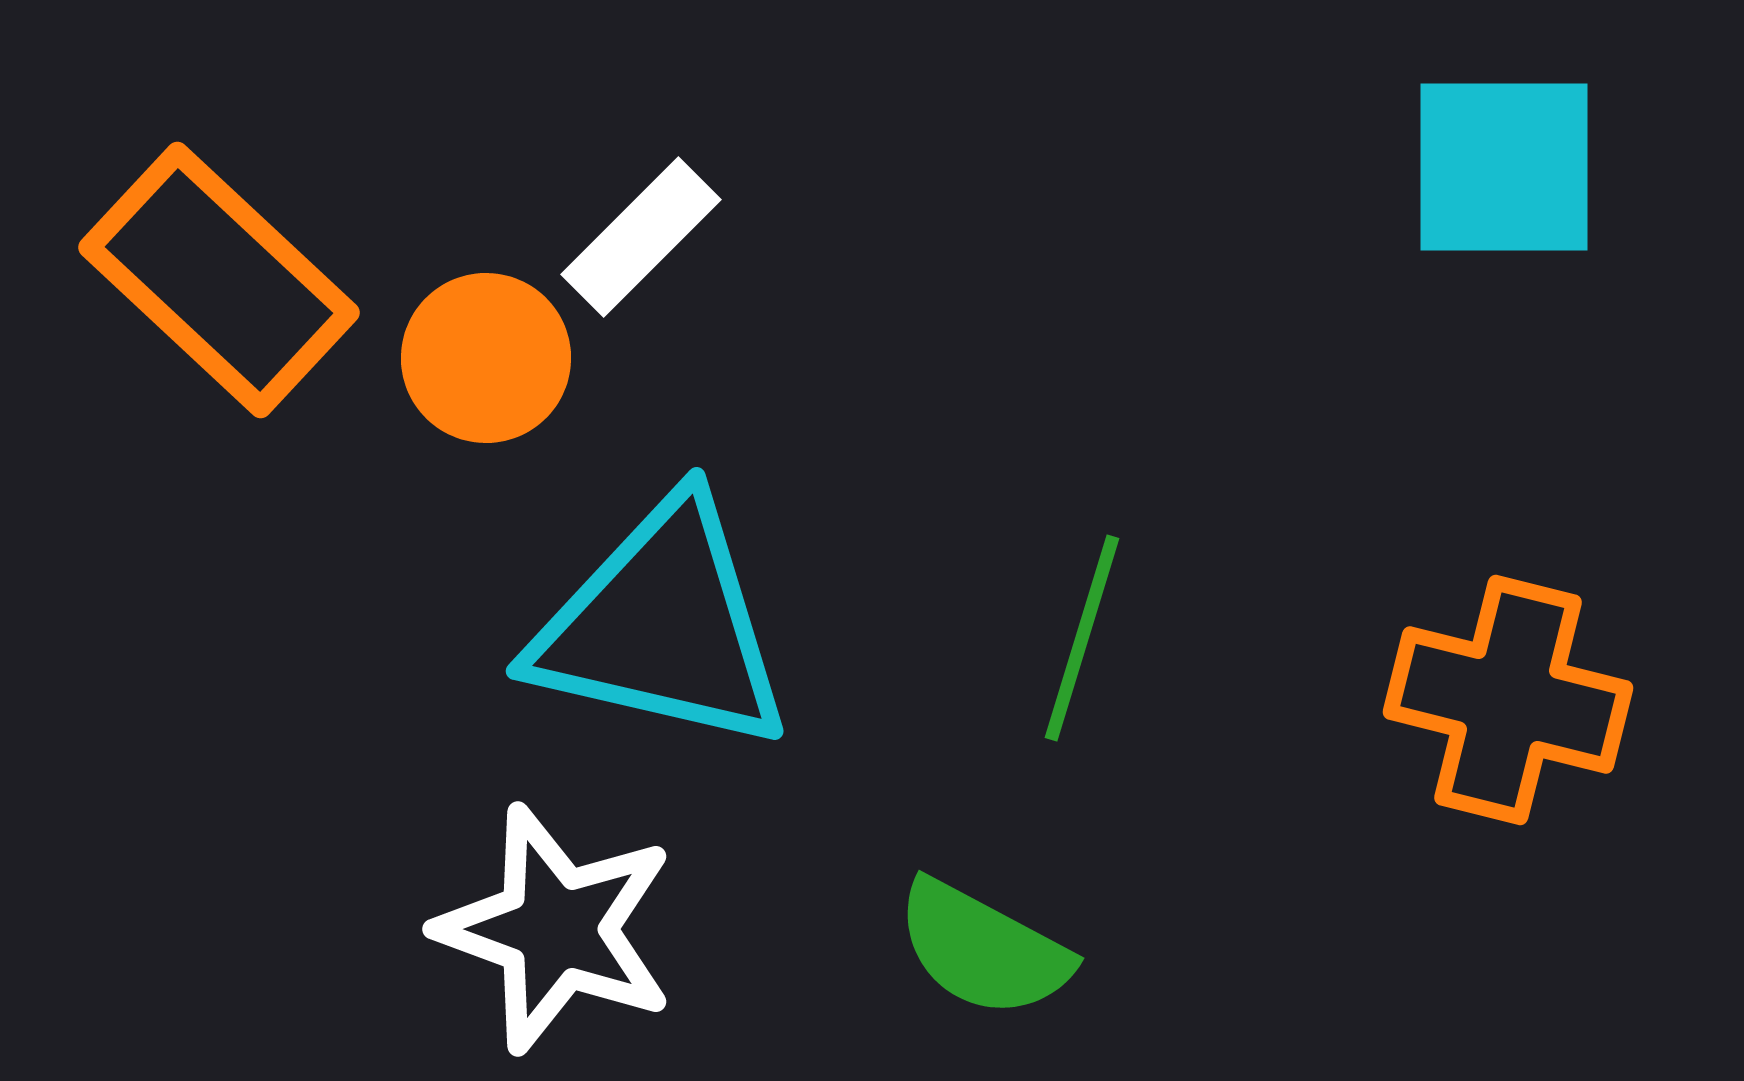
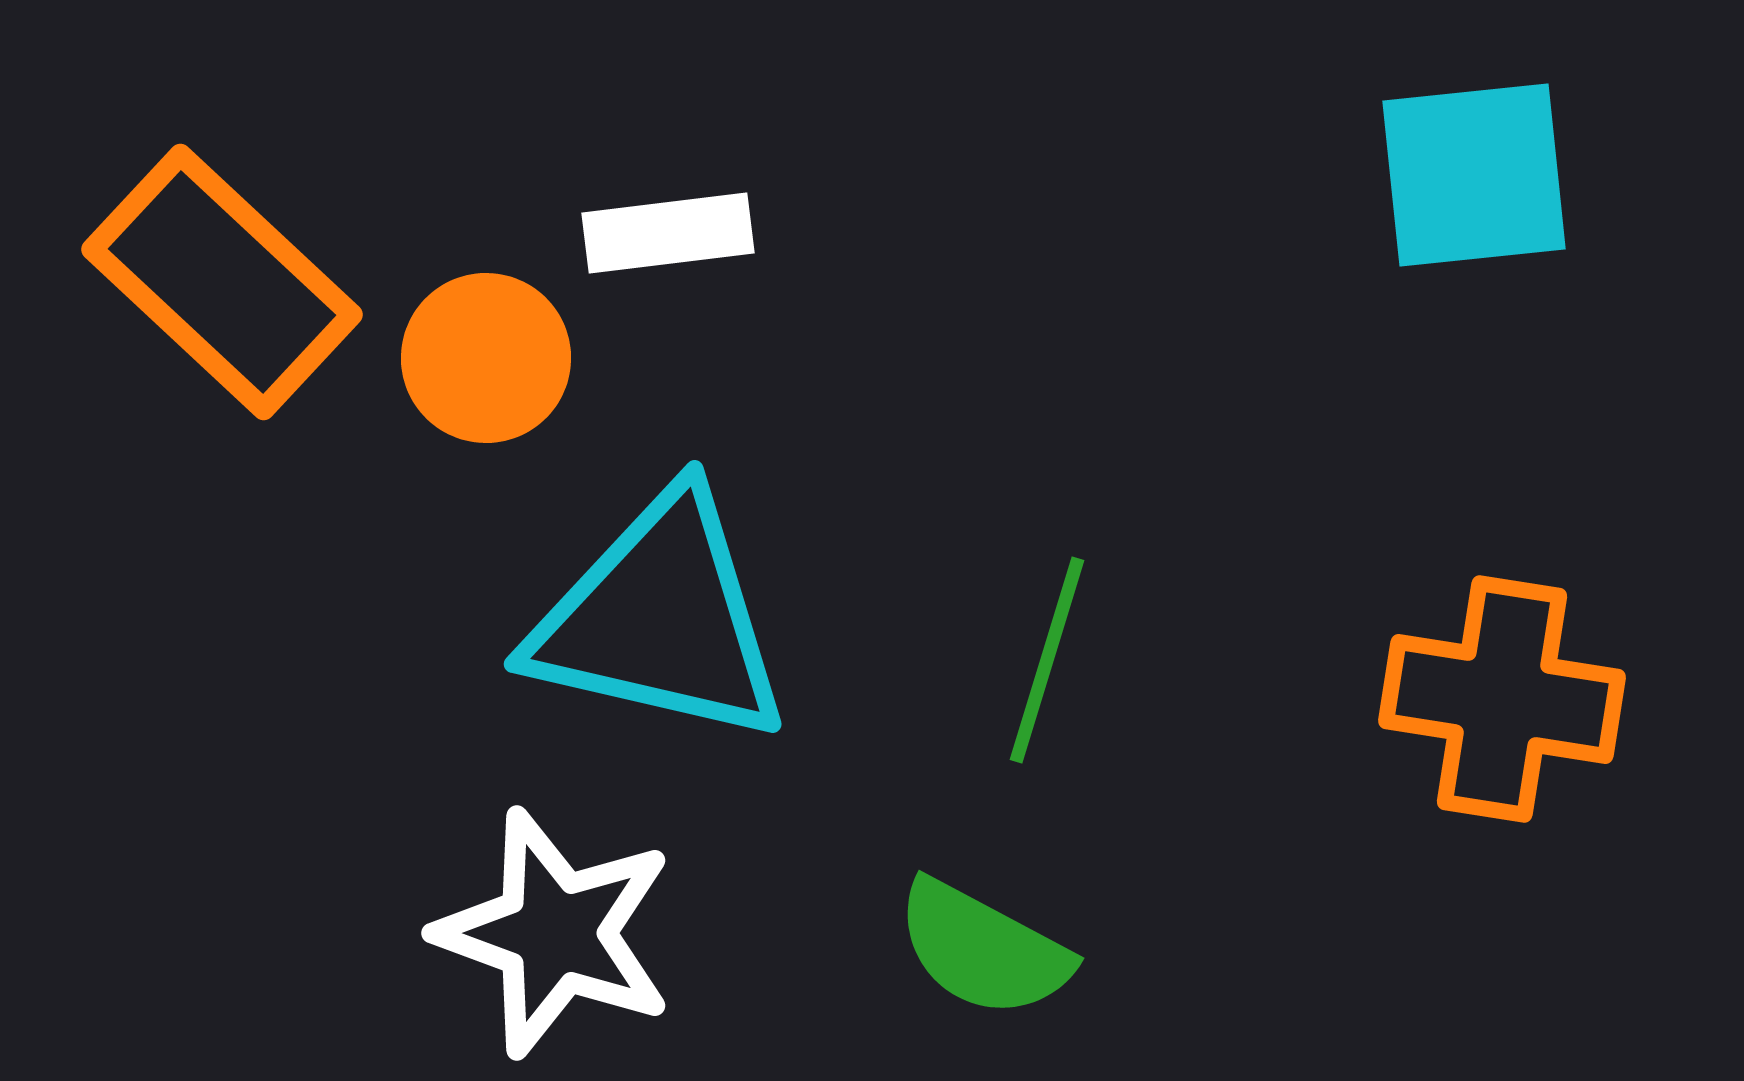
cyan square: moved 30 px left, 8 px down; rotated 6 degrees counterclockwise
white rectangle: moved 27 px right, 4 px up; rotated 38 degrees clockwise
orange rectangle: moved 3 px right, 2 px down
cyan triangle: moved 2 px left, 7 px up
green line: moved 35 px left, 22 px down
orange cross: moved 6 px left, 1 px up; rotated 5 degrees counterclockwise
white star: moved 1 px left, 4 px down
